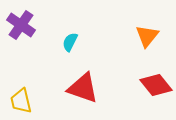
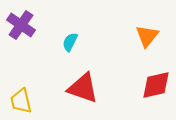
red diamond: rotated 64 degrees counterclockwise
